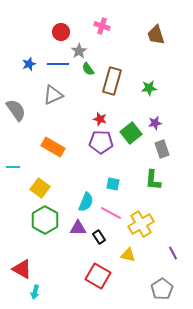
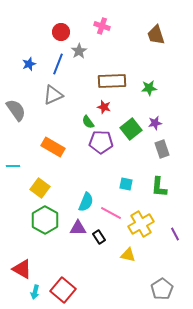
blue line: rotated 70 degrees counterclockwise
green semicircle: moved 53 px down
brown rectangle: rotated 72 degrees clockwise
red star: moved 4 px right, 12 px up
green square: moved 4 px up
cyan line: moved 1 px up
green L-shape: moved 6 px right, 7 px down
cyan square: moved 13 px right
purple line: moved 2 px right, 19 px up
red square: moved 35 px left, 14 px down; rotated 10 degrees clockwise
